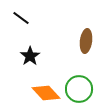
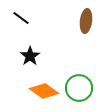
brown ellipse: moved 20 px up
green circle: moved 1 px up
orange diamond: moved 2 px left, 2 px up; rotated 12 degrees counterclockwise
